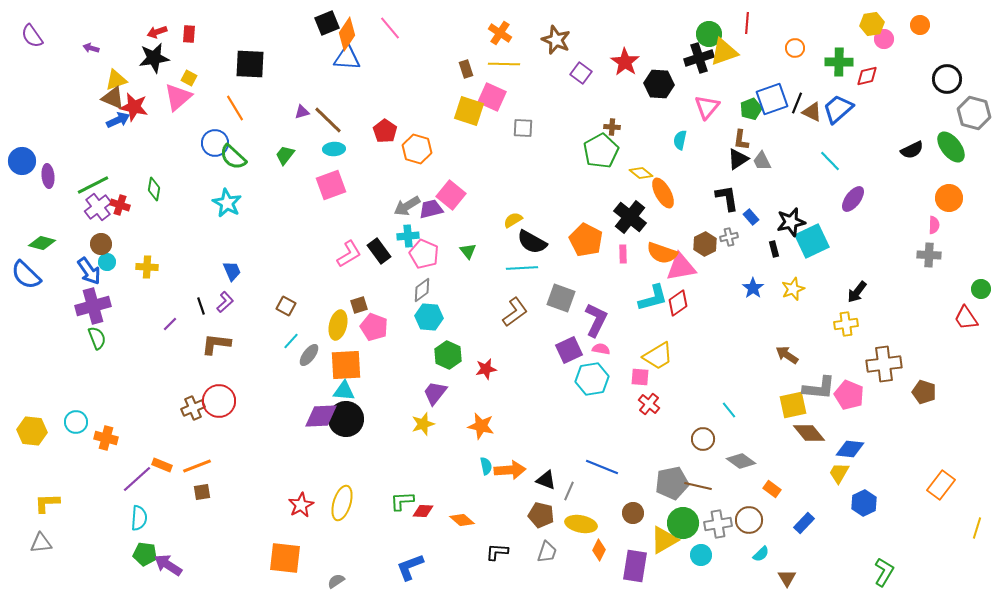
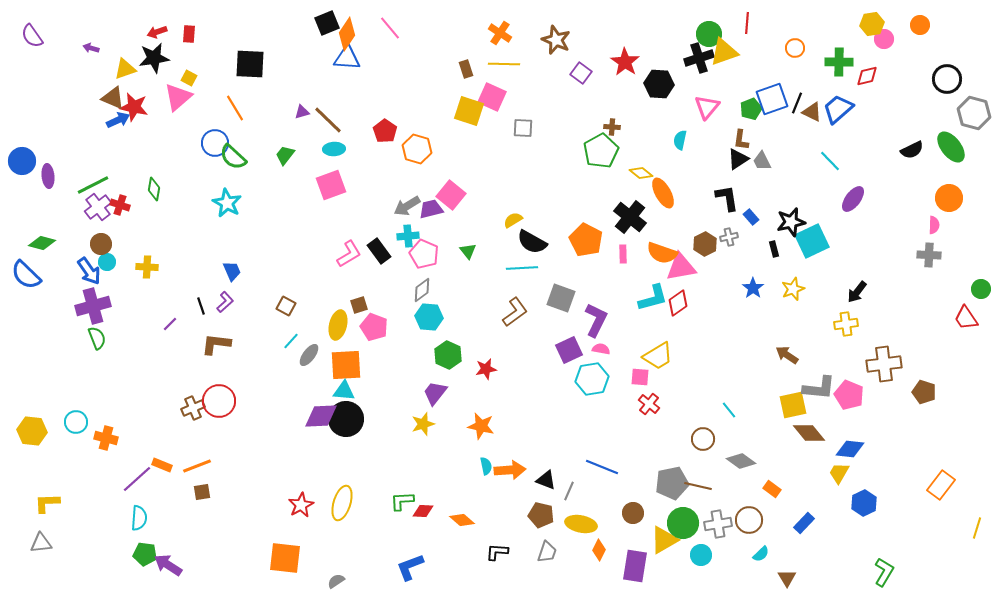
yellow triangle at (116, 80): moved 9 px right, 11 px up
